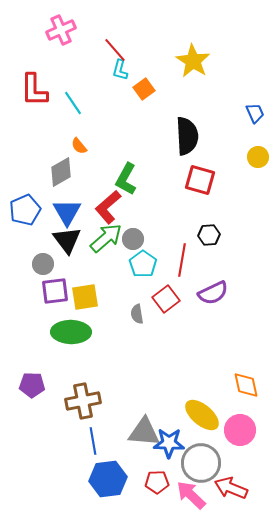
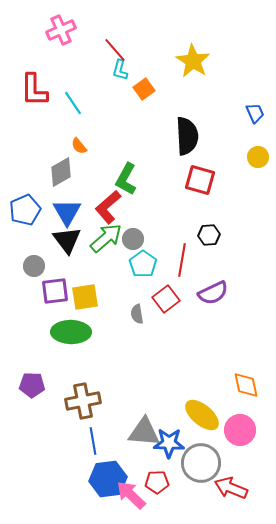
gray circle at (43, 264): moved 9 px left, 2 px down
pink arrow at (191, 495): moved 60 px left
